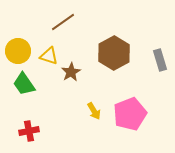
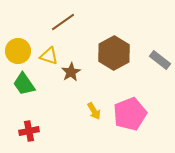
gray rectangle: rotated 35 degrees counterclockwise
